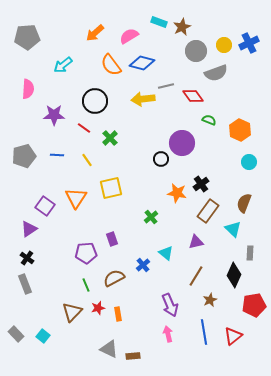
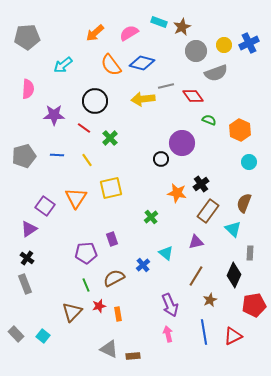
pink semicircle at (129, 36): moved 3 px up
red star at (98, 308): moved 1 px right, 2 px up
red triangle at (233, 336): rotated 12 degrees clockwise
